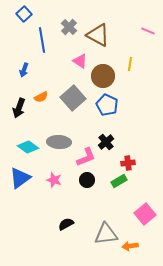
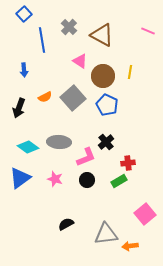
brown triangle: moved 4 px right
yellow line: moved 8 px down
blue arrow: rotated 24 degrees counterclockwise
orange semicircle: moved 4 px right
pink star: moved 1 px right, 1 px up
